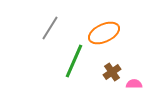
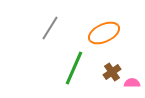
green line: moved 7 px down
pink semicircle: moved 2 px left, 1 px up
